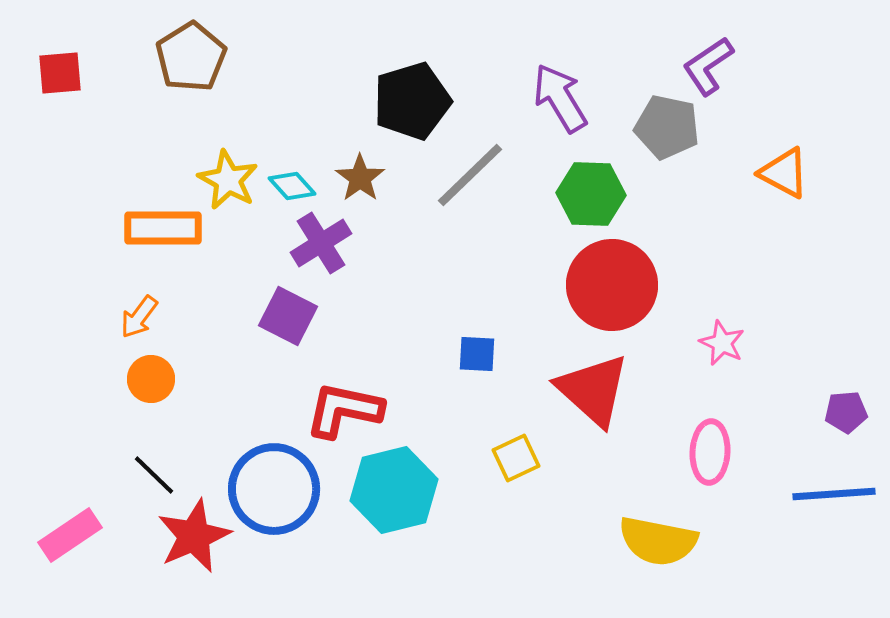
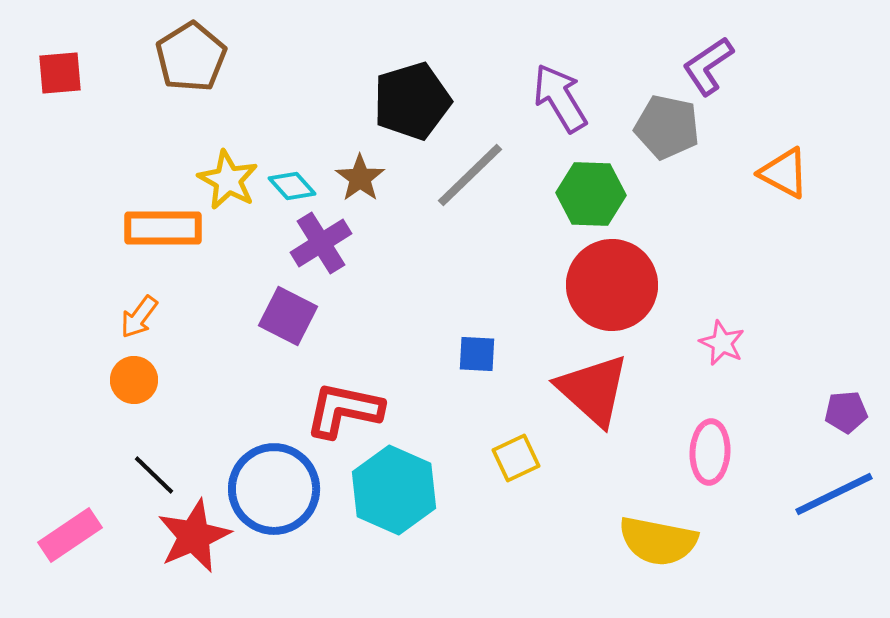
orange circle: moved 17 px left, 1 px down
cyan hexagon: rotated 22 degrees counterclockwise
blue line: rotated 22 degrees counterclockwise
